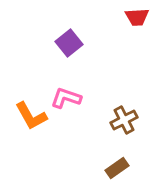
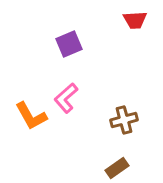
red trapezoid: moved 2 px left, 3 px down
purple square: moved 1 px down; rotated 16 degrees clockwise
pink L-shape: rotated 60 degrees counterclockwise
brown cross: rotated 12 degrees clockwise
